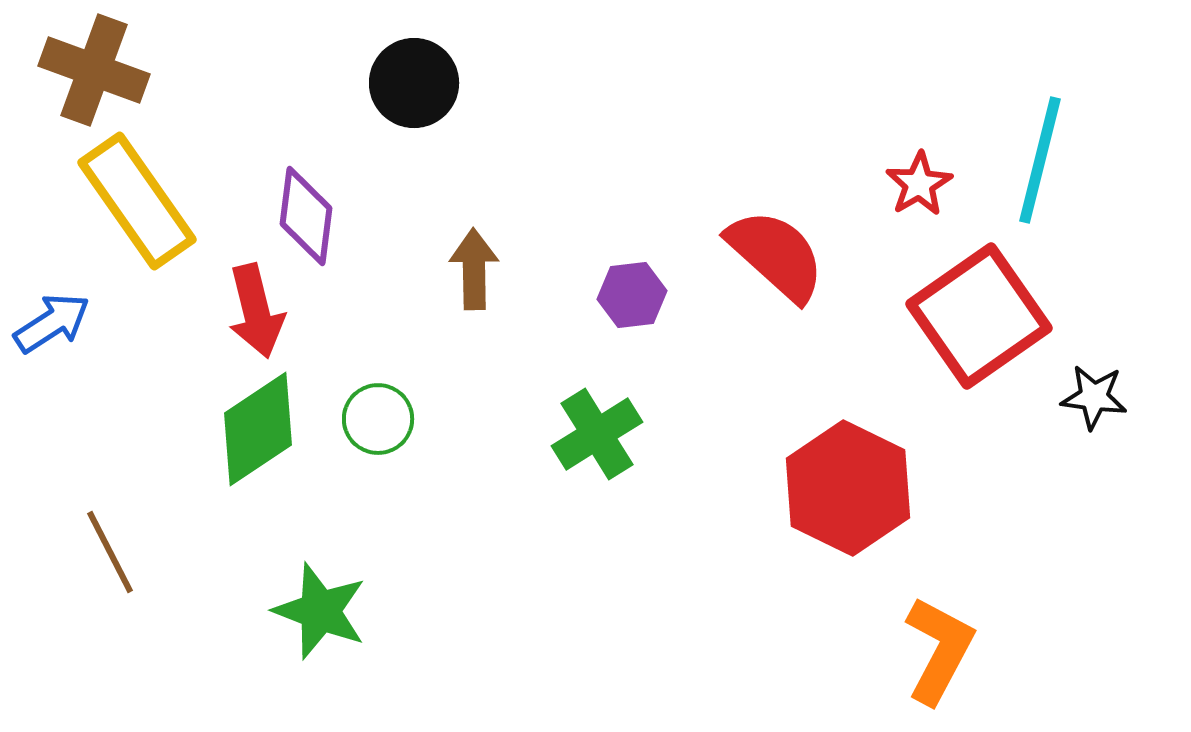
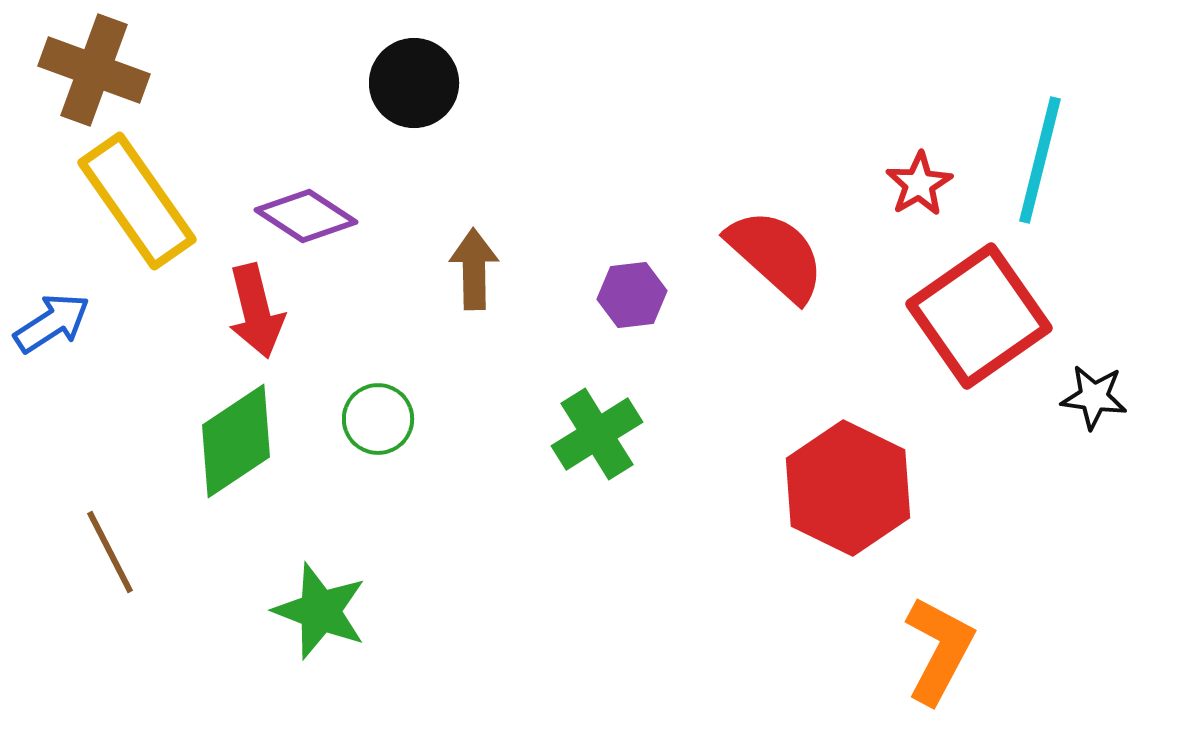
purple diamond: rotated 64 degrees counterclockwise
green diamond: moved 22 px left, 12 px down
